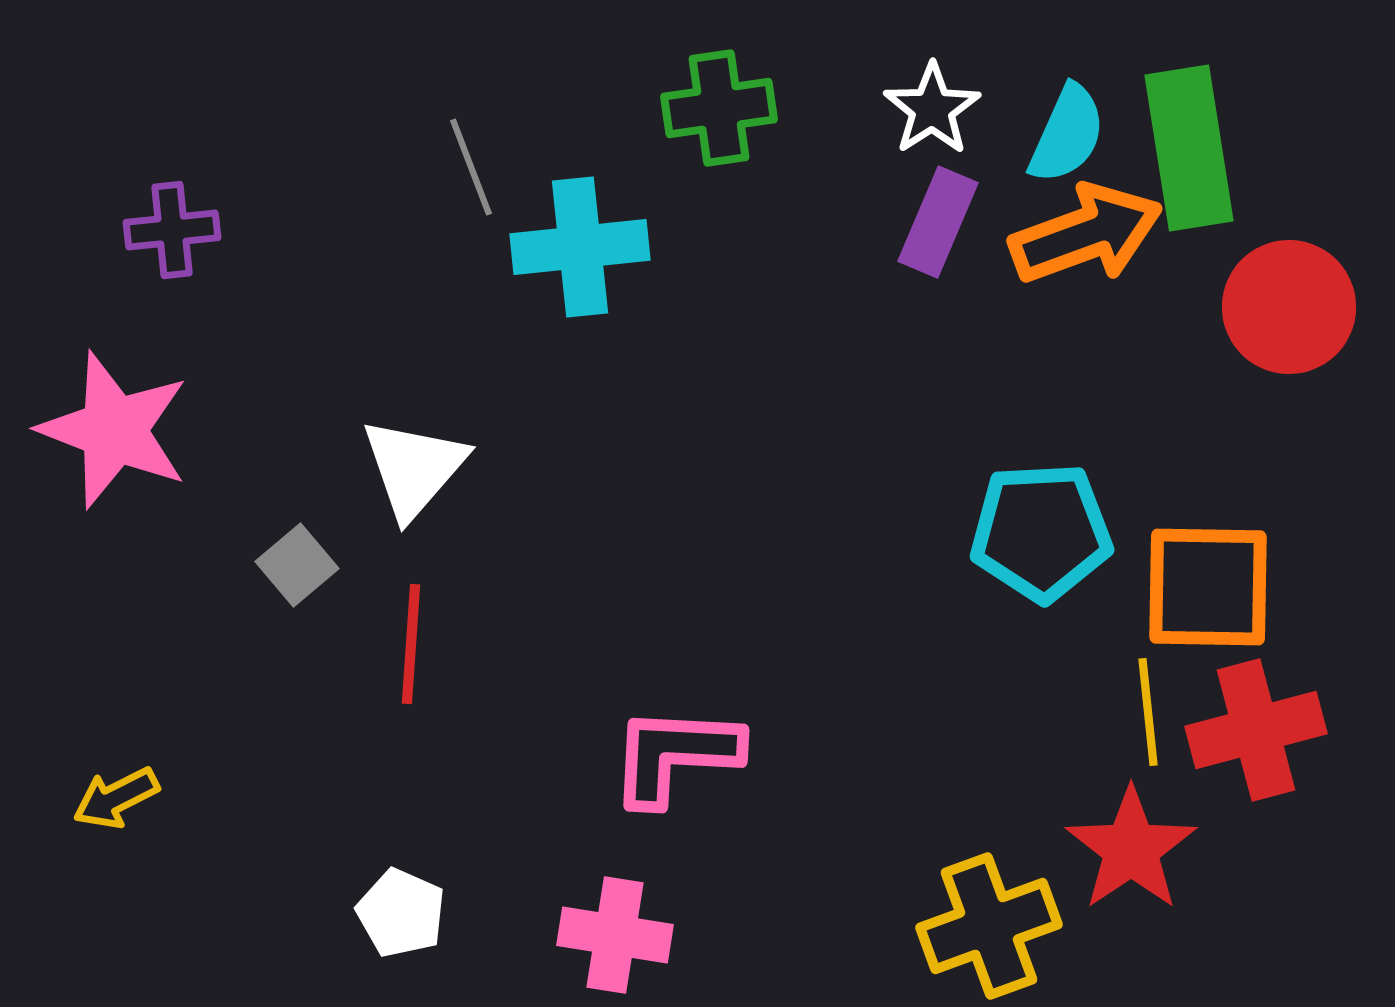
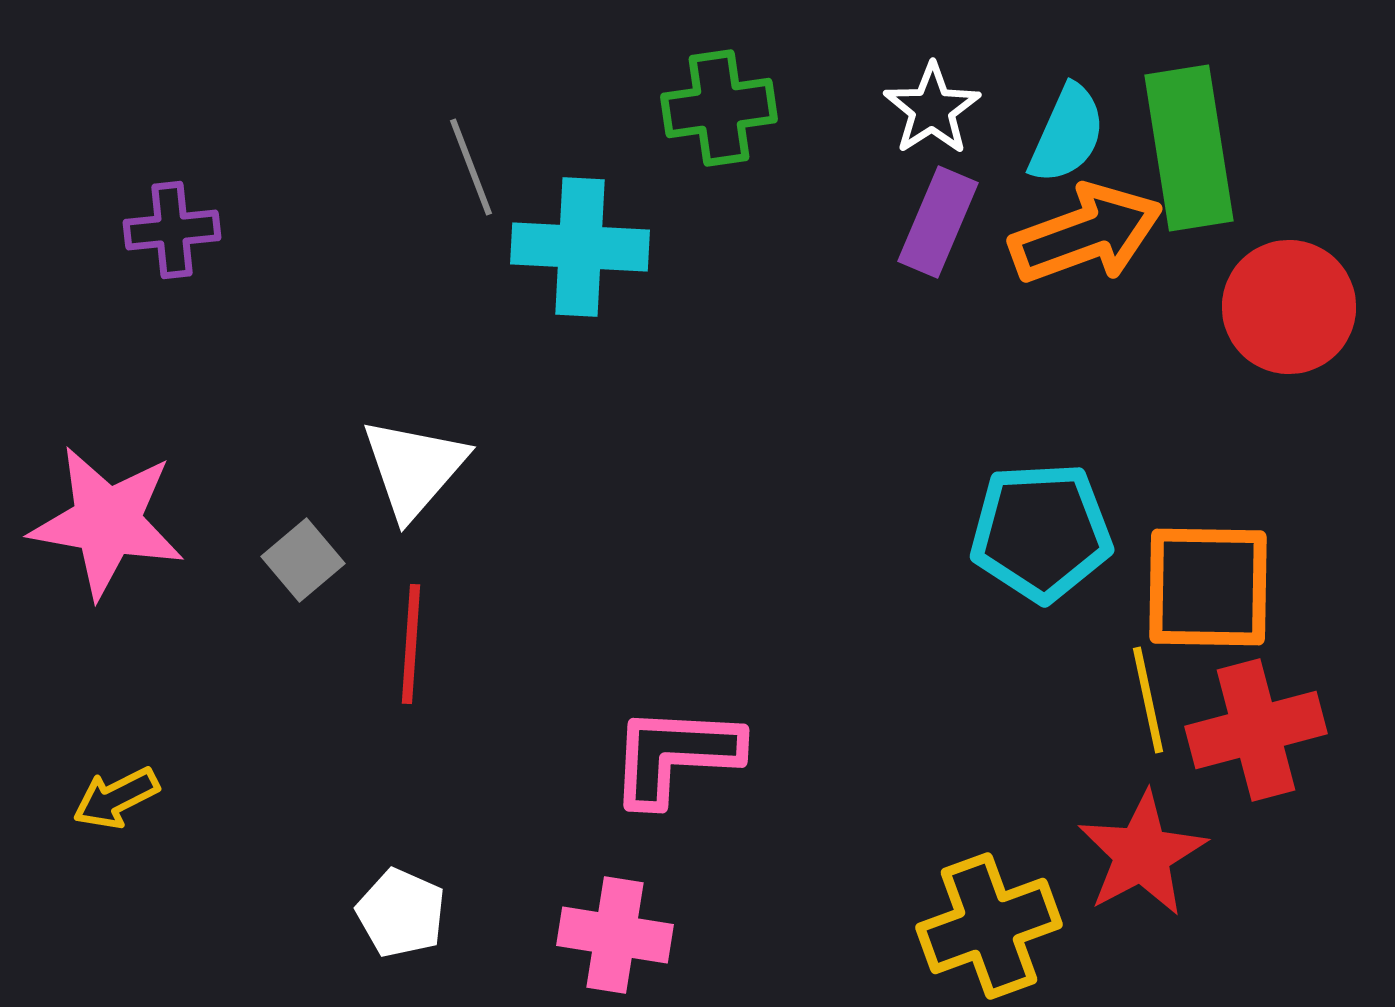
cyan cross: rotated 9 degrees clockwise
pink star: moved 7 px left, 92 px down; rotated 11 degrees counterclockwise
gray square: moved 6 px right, 5 px up
yellow line: moved 12 px up; rotated 6 degrees counterclockwise
red star: moved 11 px right, 5 px down; rotated 6 degrees clockwise
